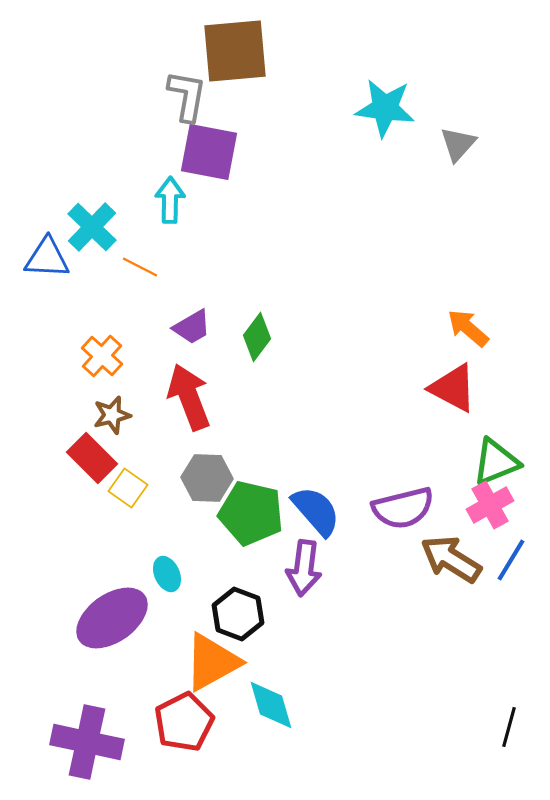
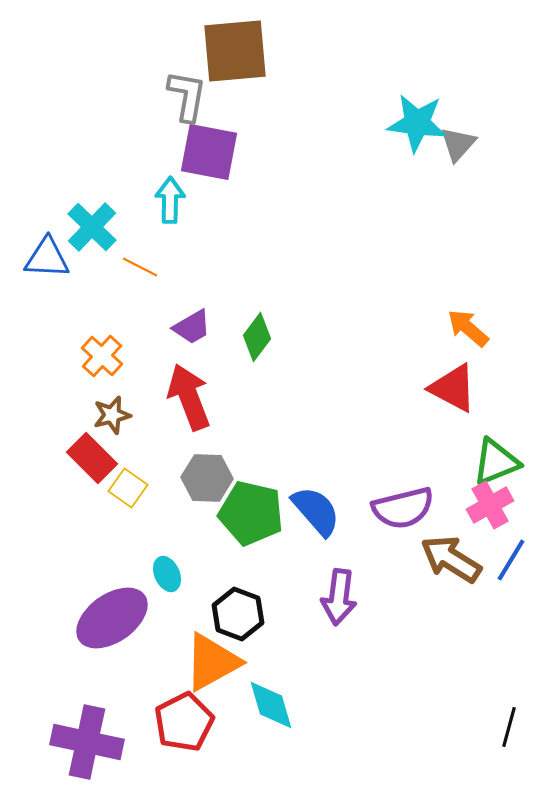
cyan star: moved 32 px right, 15 px down
purple arrow: moved 35 px right, 29 px down
